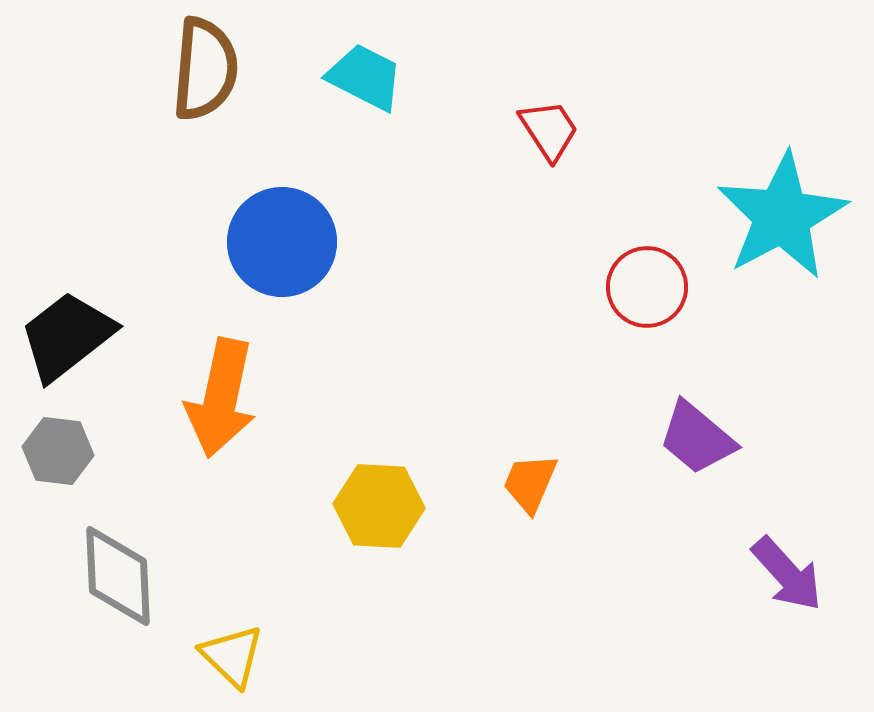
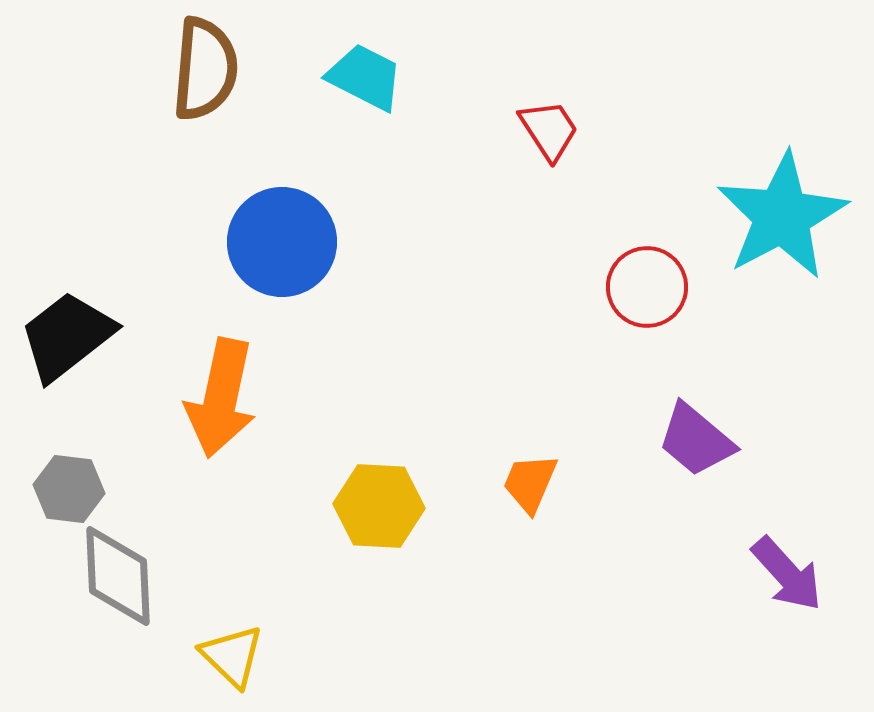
purple trapezoid: moved 1 px left, 2 px down
gray hexagon: moved 11 px right, 38 px down
